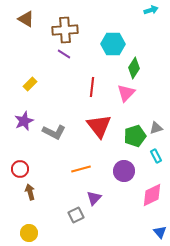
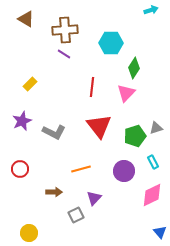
cyan hexagon: moved 2 px left, 1 px up
purple star: moved 2 px left
cyan rectangle: moved 3 px left, 6 px down
brown arrow: moved 24 px right; rotated 105 degrees clockwise
